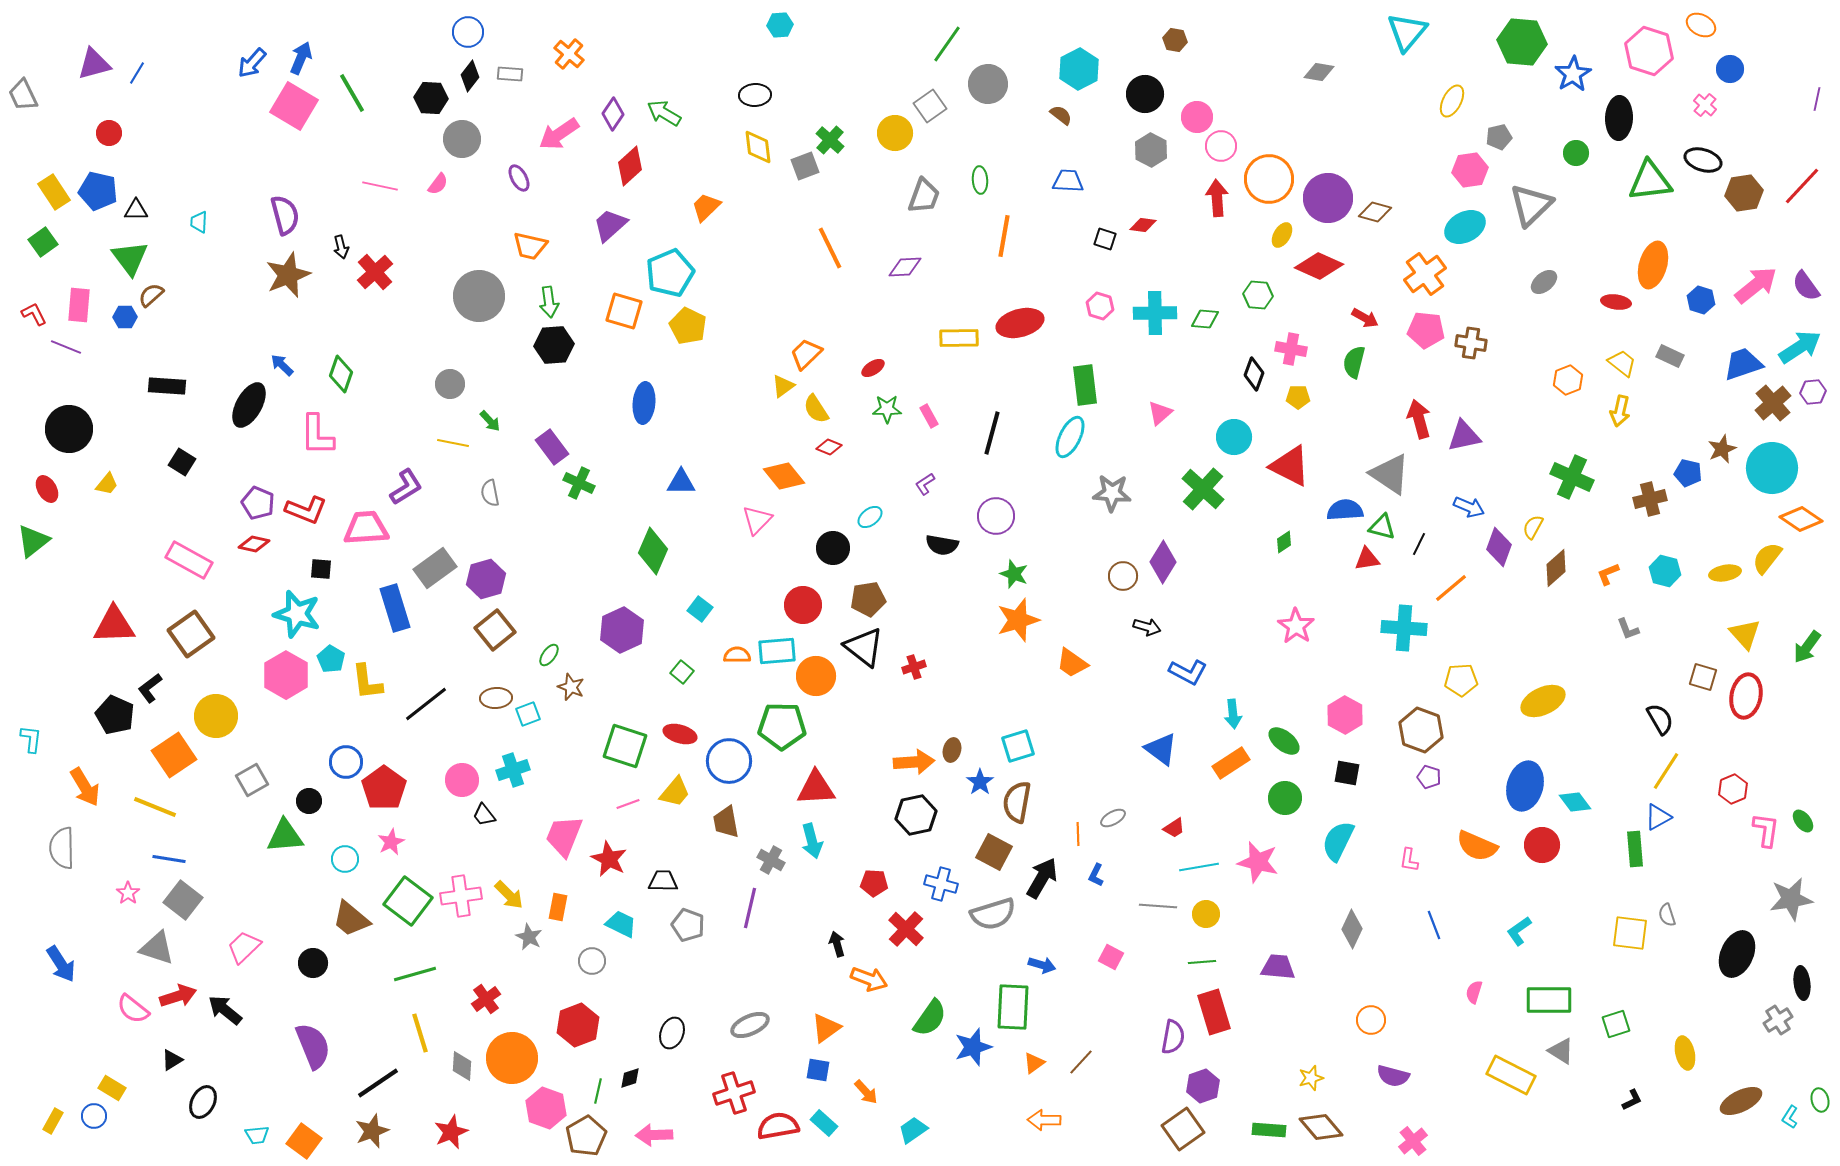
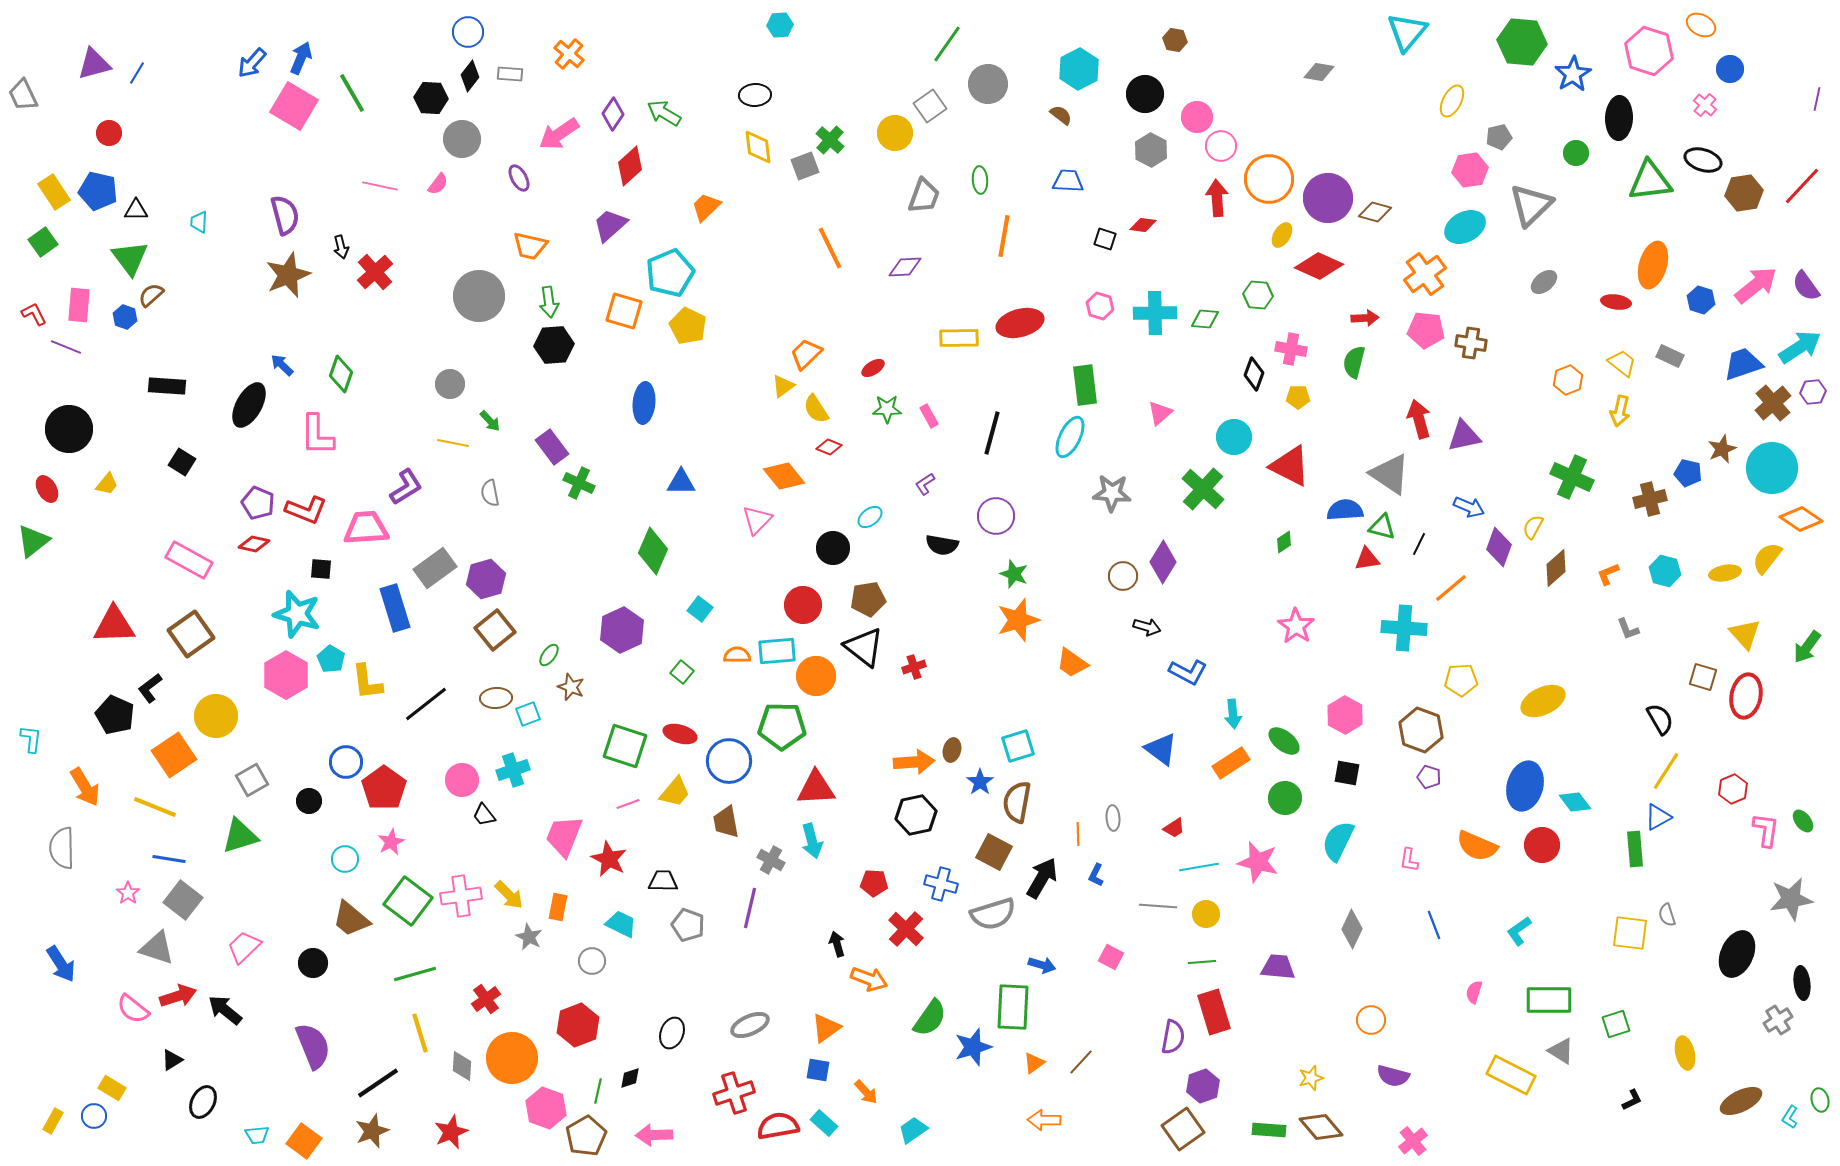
blue hexagon at (125, 317): rotated 20 degrees clockwise
red arrow at (1365, 318): rotated 32 degrees counterclockwise
gray ellipse at (1113, 818): rotated 65 degrees counterclockwise
green triangle at (285, 836): moved 45 px left; rotated 12 degrees counterclockwise
